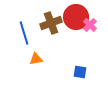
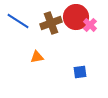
blue line: moved 6 px left, 12 px up; rotated 40 degrees counterclockwise
orange triangle: moved 1 px right, 2 px up
blue square: rotated 16 degrees counterclockwise
